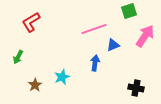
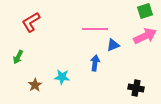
green square: moved 16 px right
pink line: moved 1 px right; rotated 20 degrees clockwise
pink arrow: rotated 30 degrees clockwise
cyan star: rotated 28 degrees clockwise
